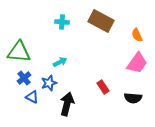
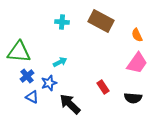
blue cross: moved 3 px right, 2 px up
black arrow: moved 3 px right; rotated 60 degrees counterclockwise
